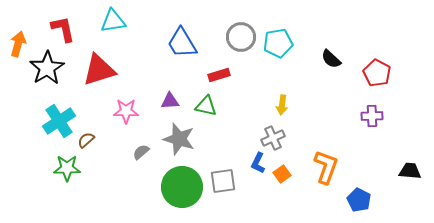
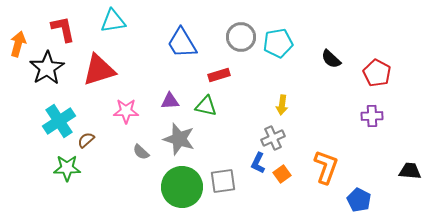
gray semicircle: rotated 96 degrees counterclockwise
